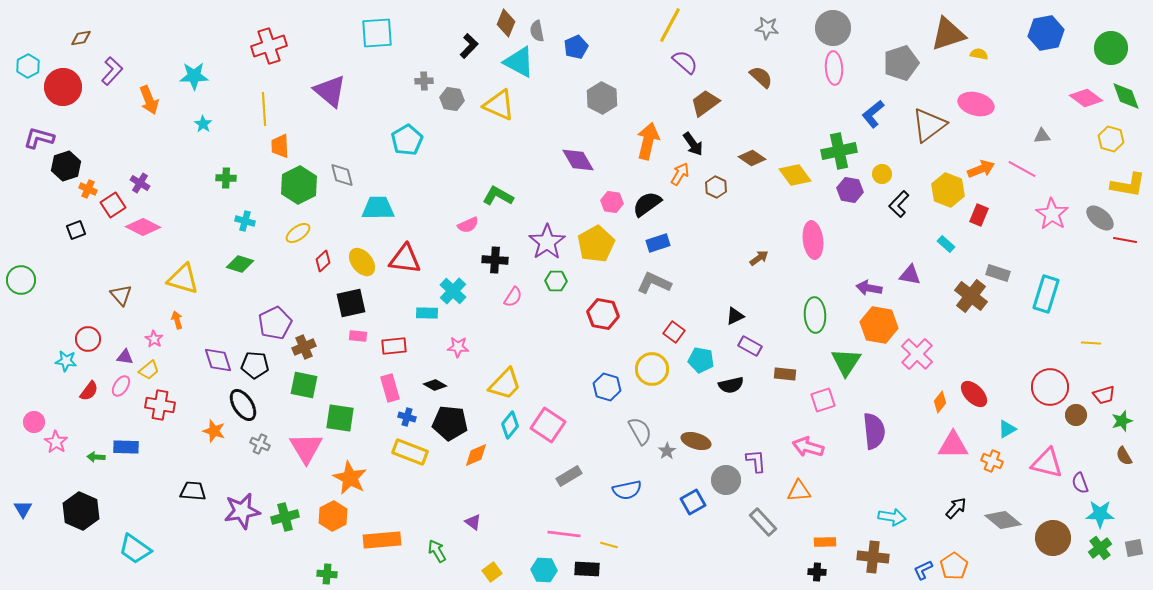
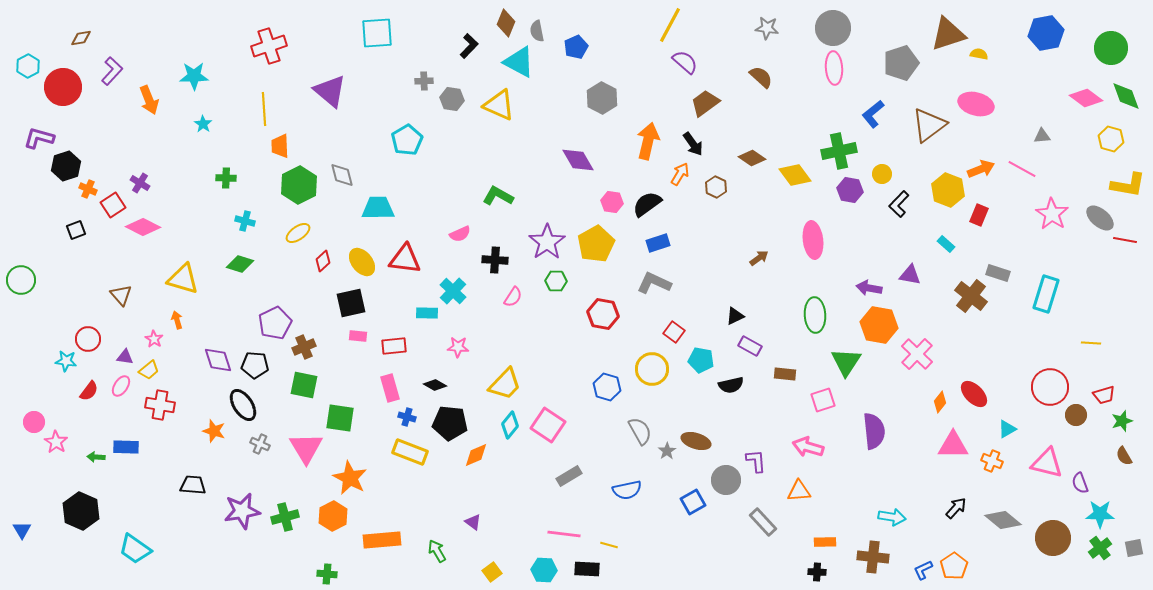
pink semicircle at (468, 225): moved 8 px left, 9 px down
black trapezoid at (193, 491): moved 6 px up
blue triangle at (23, 509): moved 1 px left, 21 px down
